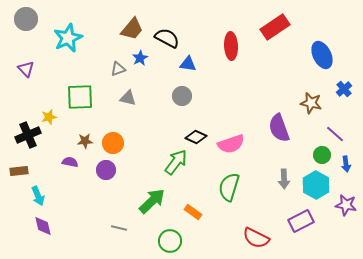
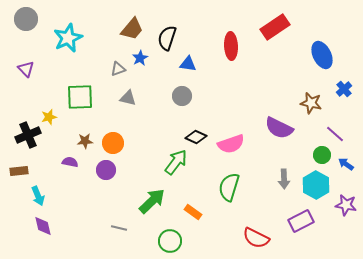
black semicircle at (167, 38): rotated 100 degrees counterclockwise
purple semicircle at (279, 128): rotated 44 degrees counterclockwise
blue arrow at (346, 164): rotated 133 degrees clockwise
